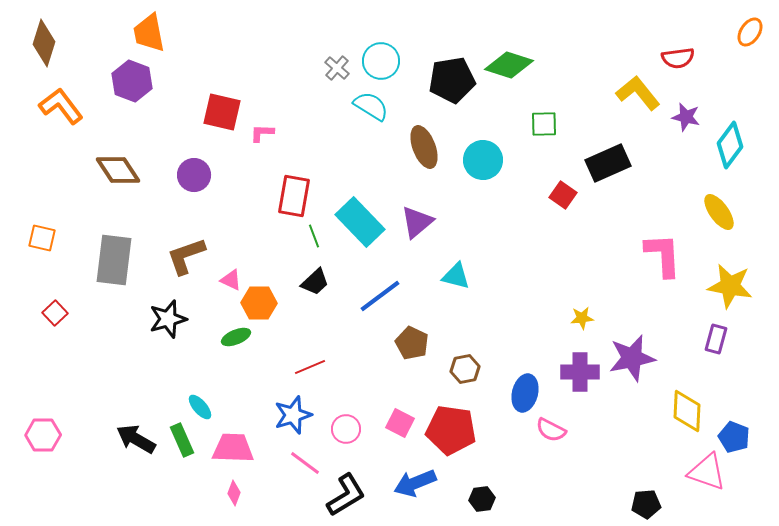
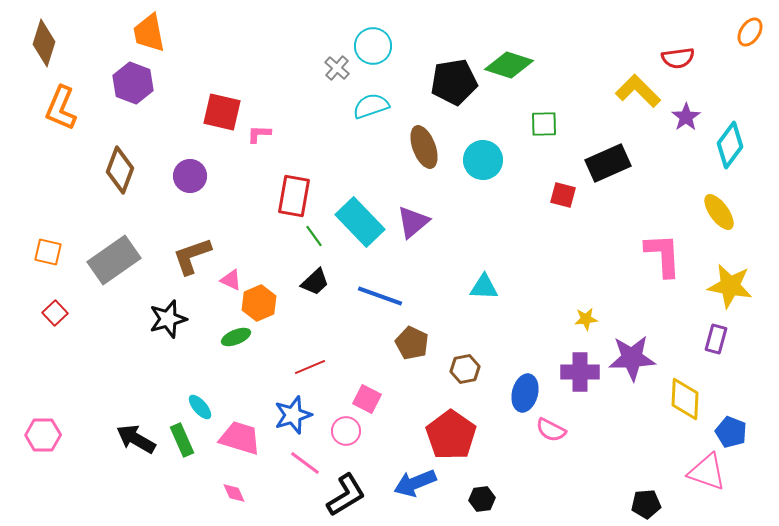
cyan circle at (381, 61): moved 8 px left, 15 px up
black pentagon at (452, 80): moved 2 px right, 2 px down
purple hexagon at (132, 81): moved 1 px right, 2 px down
yellow L-shape at (638, 93): moved 2 px up; rotated 6 degrees counterclockwise
orange L-shape at (61, 106): moved 2 px down; rotated 120 degrees counterclockwise
cyan semicircle at (371, 106): rotated 51 degrees counterclockwise
purple star at (686, 117): rotated 24 degrees clockwise
pink L-shape at (262, 133): moved 3 px left, 1 px down
brown diamond at (118, 170): moved 2 px right; rotated 54 degrees clockwise
purple circle at (194, 175): moved 4 px left, 1 px down
red square at (563, 195): rotated 20 degrees counterclockwise
purple triangle at (417, 222): moved 4 px left
green line at (314, 236): rotated 15 degrees counterclockwise
orange square at (42, 238): moved 6 px right, 14 px down
brown L-shape at (186, 256): moved 6 px right
gray rectangle at (114, 260): rotated 48 degrees clockwise
cyan triangle at (456, 276): moved 28 px right, 11 px down; rotated 12 degrees counterclockwise
blue line at (380, 296): rotated 57 degrees clockwise
orange hexagon at (259, 303): rotated 24 degrees counterclockwise
yellow star at (582, 318): moved 4 px right, 1 px down
purple star at (632, 358): rotated 9 degrees clockwise
yellow diamond at (687, 411): moved 2 px left, 12 px up
pink square at (400, 423): moved 33 px left, 24 px up
pink circle at (346, 429): moved 2 px down
red pentagon at (451, 430): moved 5 px down; rotated 27 degrees clockwise
blue pentagon at (734, 437): moved 3 px left, 5 px up
pink trapezoid at (233, 448): moved 7 px right, 10 px up; rotated 15 degrees clockwise
pink diamond at (234, 493): rotated 45 degrees counterclockwise
